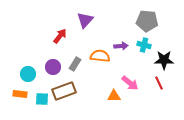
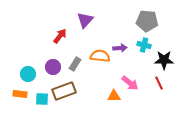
purple arrow: moved 1 px left, 2 px down
